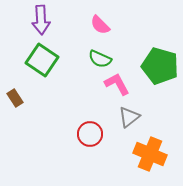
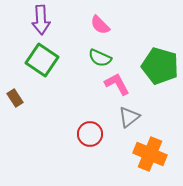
green semicircle: moved 1 px up
